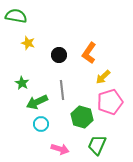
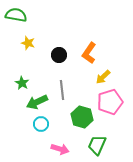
green semicircle: moved 1 px up
